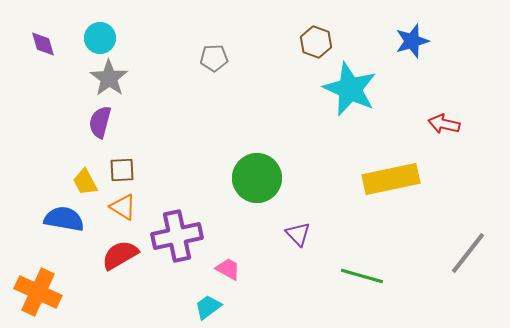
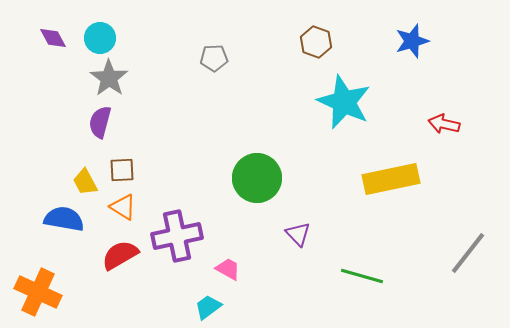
purple diamond: moved 10 px right, 6 px up; rotated 12 degrees counterclockwise
cyan star: moved 6 px left, 13 px down
